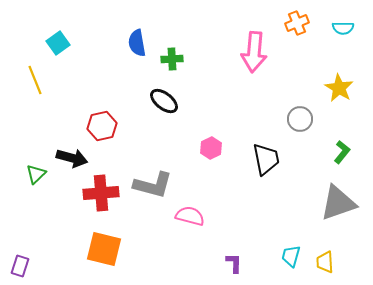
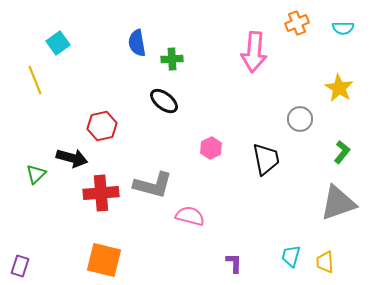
orange square: moved 11 px down
